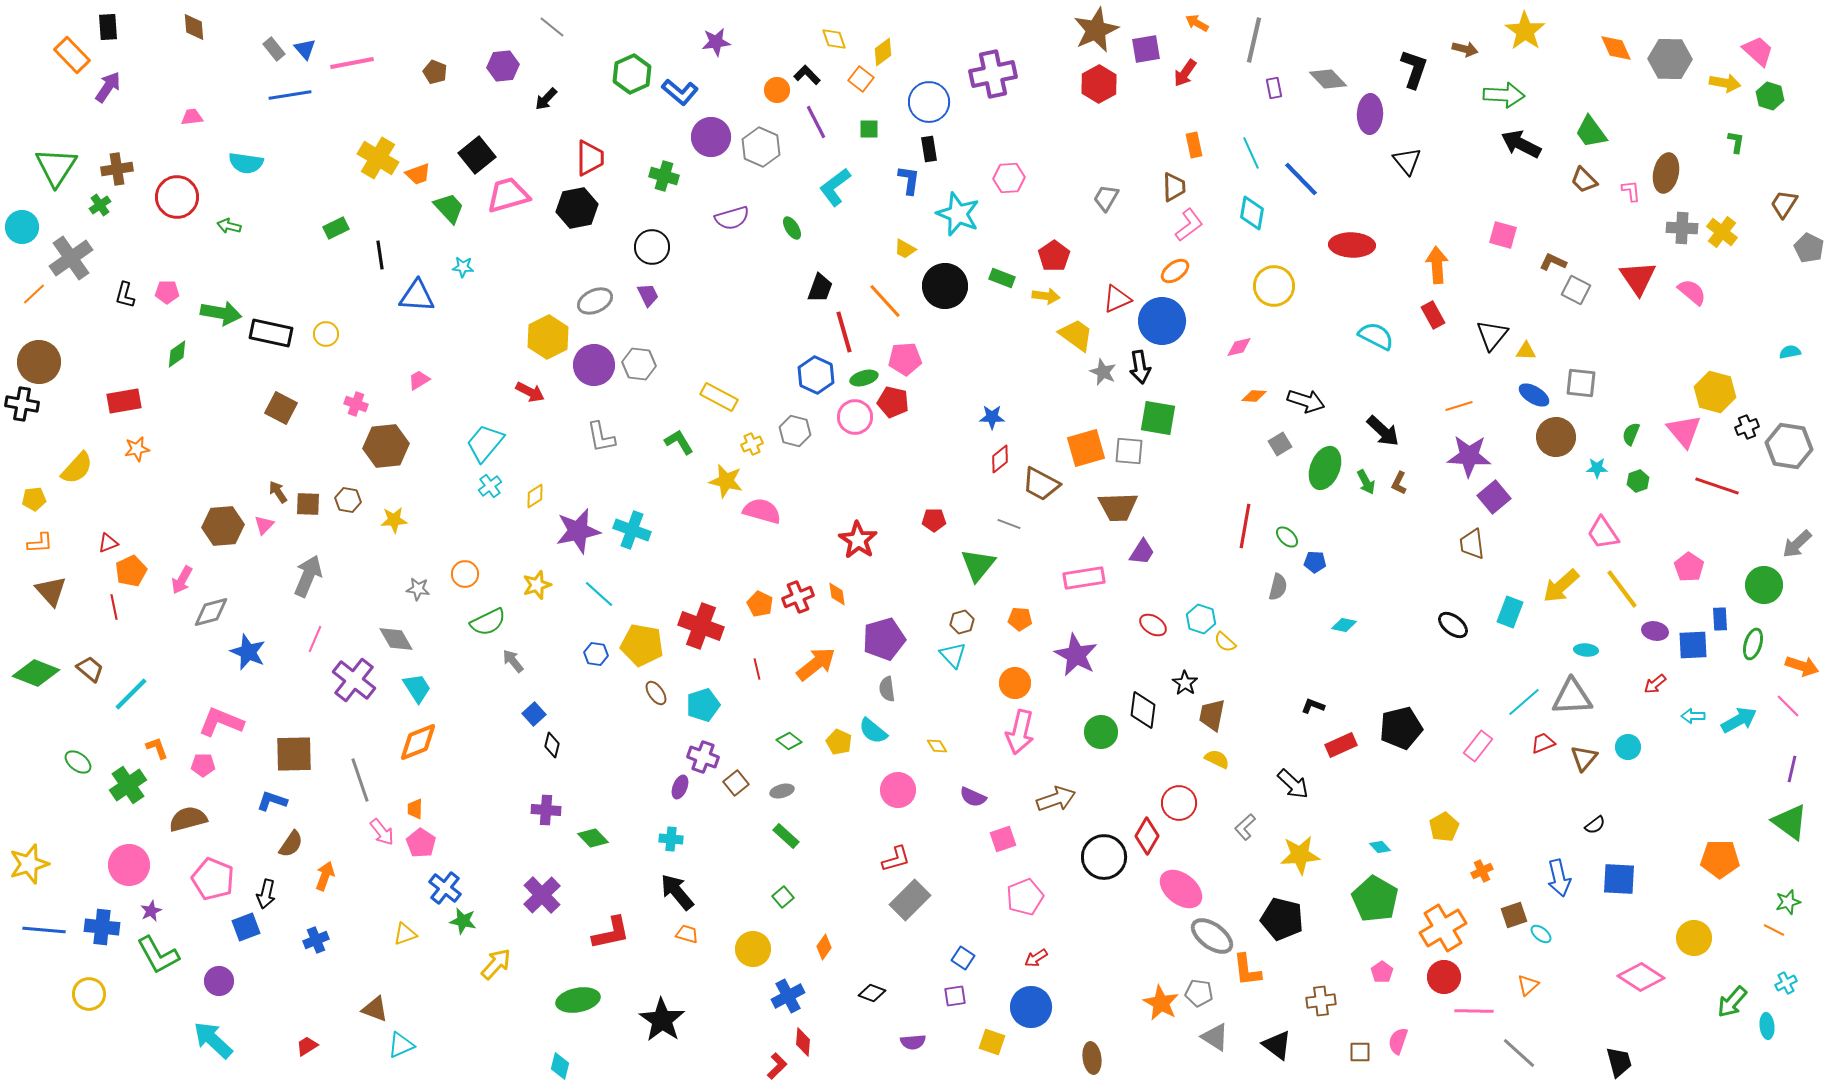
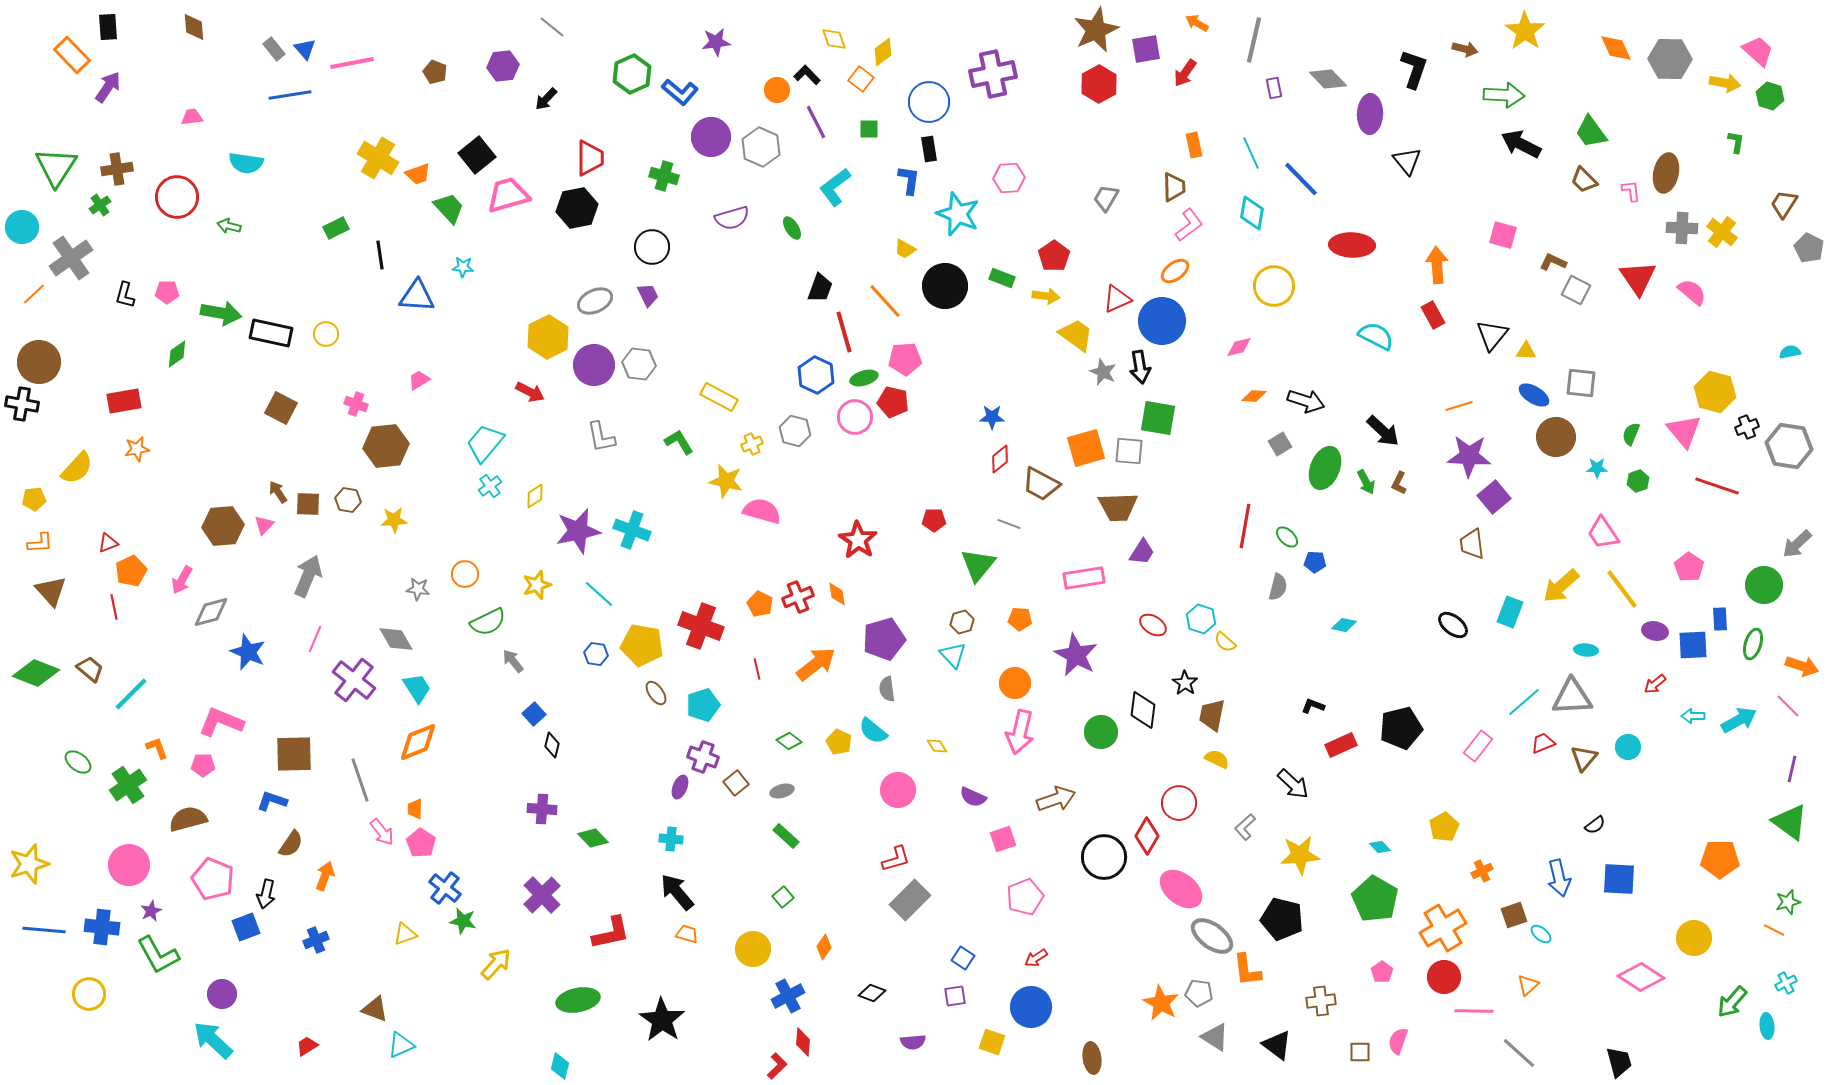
purple cross at (546, 810): moved 4 px left, 1 px up
purple circle at (219, 981): moved 3 px right, 13 px down
